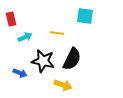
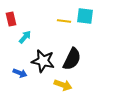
yellow line: moved 7 px right, 12 px up
cyan arrow: rotated 24 degrees counterclockwise
